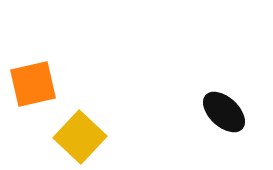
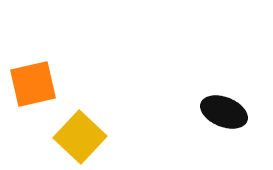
black ellipse: rotated 21 degrees counterclockwise
